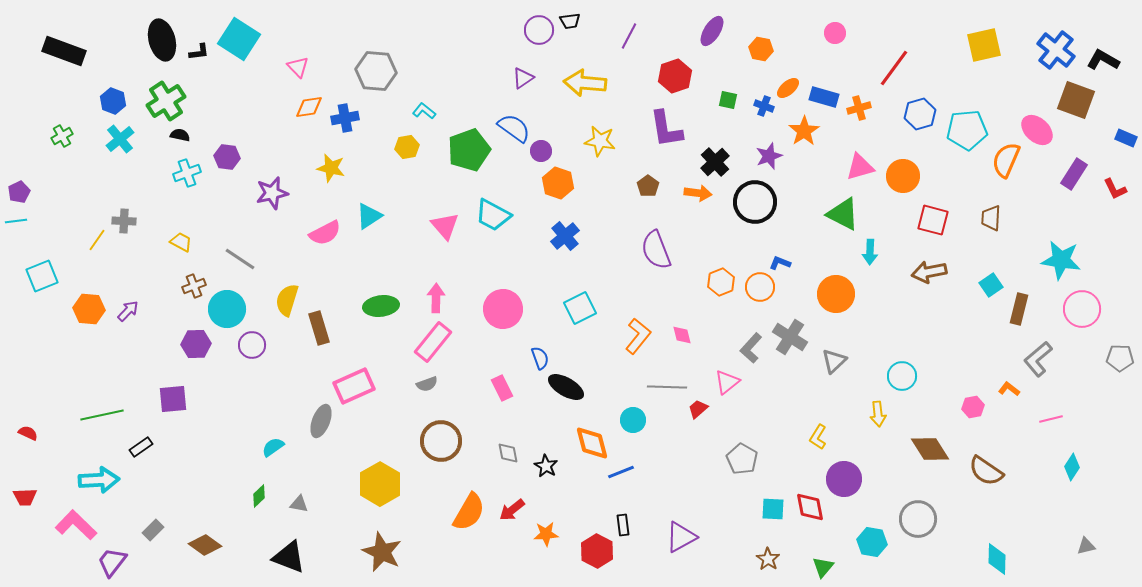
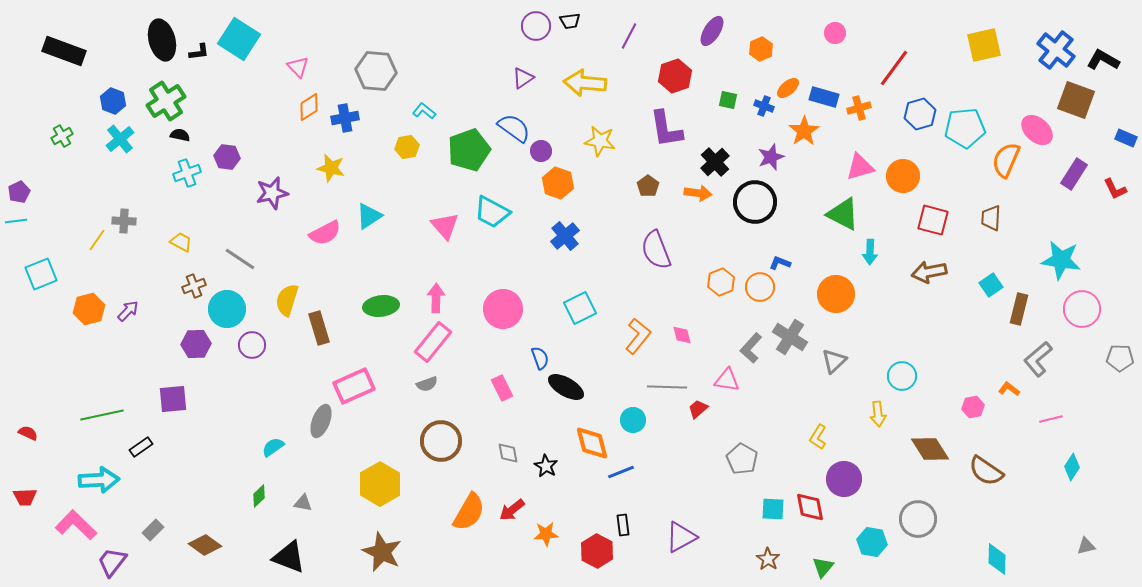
purple circle at (539, 30): moved 3 px left, 4 px up
orange hexagon at (761, 49): rotated 25 degrees clockwise
orange diamond at (309, 107): rotated 24 degrees counterclockwise
cyan pentagon at (967, 130): moved 2 px left, 2 px up
purple star at (769, 156): moved 2 px right, 1 px down
cyan trapezoid at (493, 215): moved 1 px left, 3 px up
cyan square at (42, 276): moved 1 px left, 2 px up
orange hexagon at (89, 309): rotated 20 degrees counterclockwise
pink triangle at (727, 382): moved 2 px up; rotated 48 degrees clockwise
gray triangle at (299, 504): moved 4 px right, 1 px up
